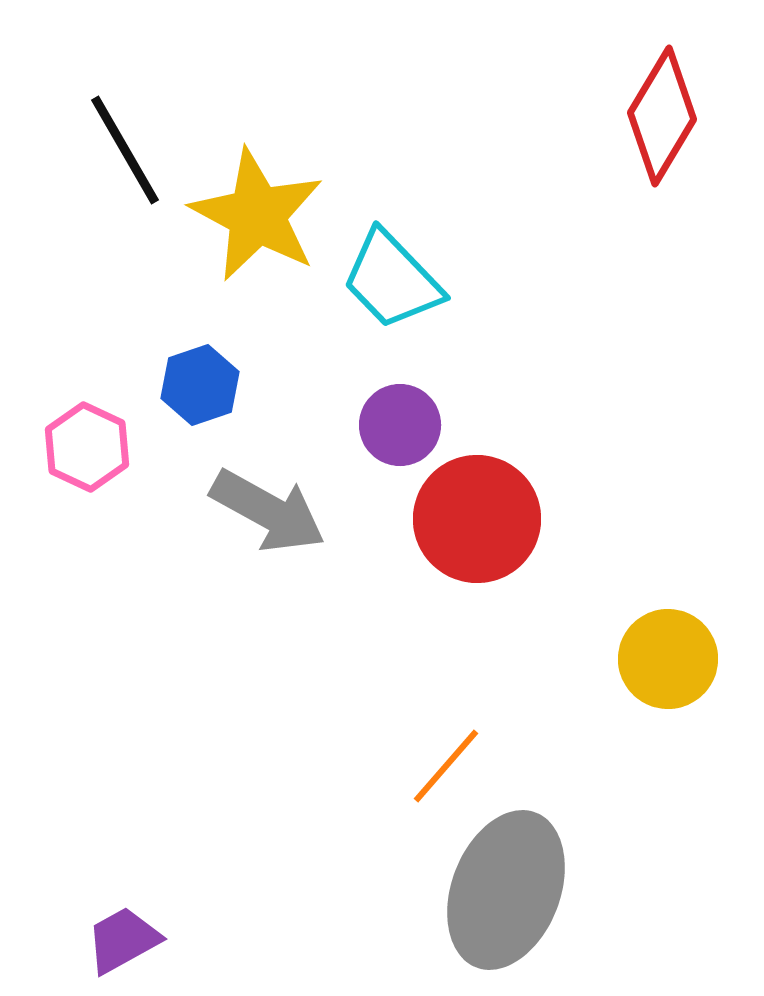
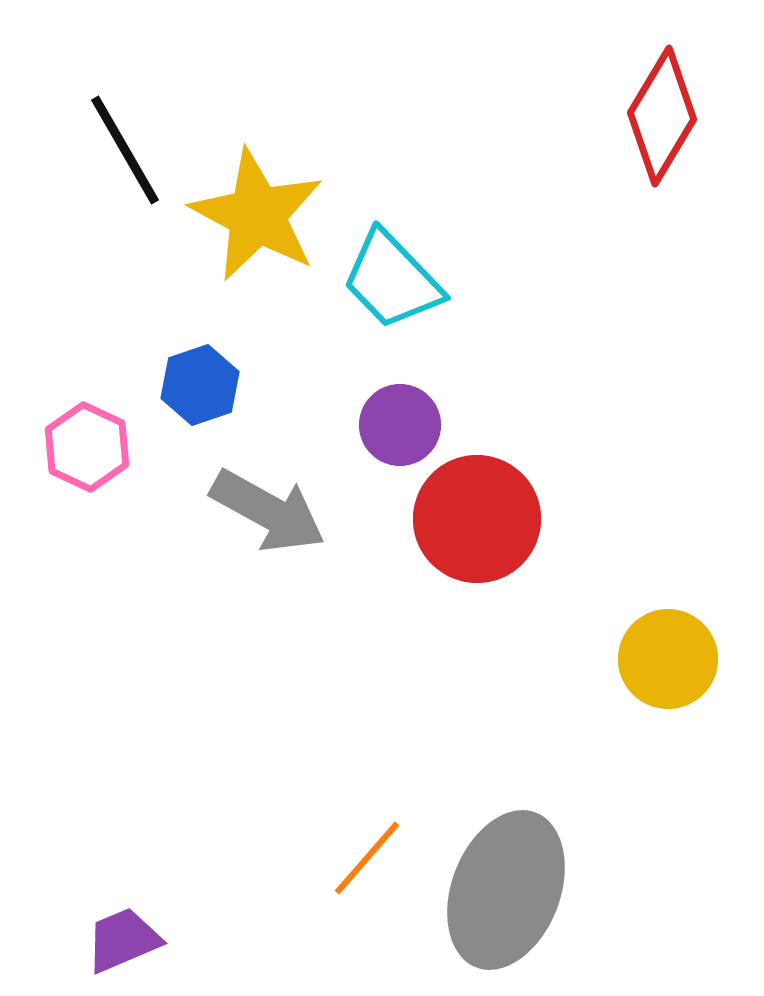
orange line: moved 79 px left, 92 px down
purple trapezoid: rotated 6 degrees clockwise
